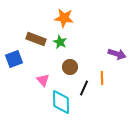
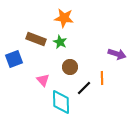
black line: rotated 21 degrees clockwise
